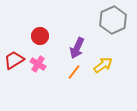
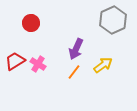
red circle: moved 9 px left, 13 px up
purple arrow: moved 1 px left, 1 px down
red trapezoid: moved 1 px right, 1 px down
